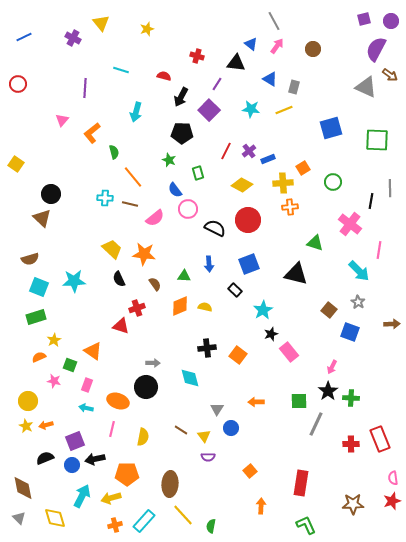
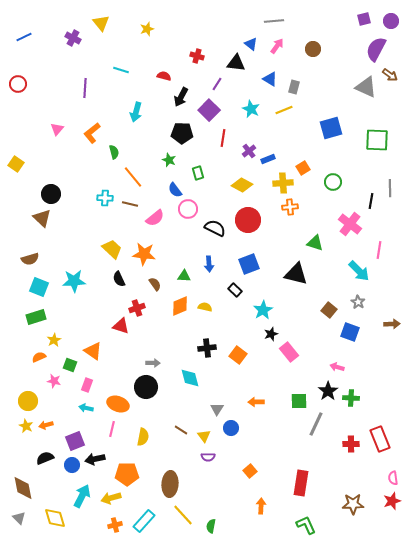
gray line at (274, 21): rotated 66 degrees counterclockwise
cyan star at (251, 109): rotated 18 degrees clockwise
pink triangle at (62, 120): moved 5 px left, 9 px down
red line at (226, 151): moved 3 px left, 13 px up; rotated 18 degrees counterclockwise
pink arrow at (332, 367): moved 5 px right; rotated 80 degrees clockwise
orange ellipse at (118, 401): moved 3 px down
